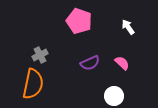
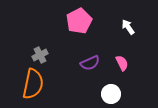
pink pentagon: rotated 25 degrees clockwise
pink semicircle: rotated 21 degrees clockwise
white circle: moved 3 px left, 2 px up
